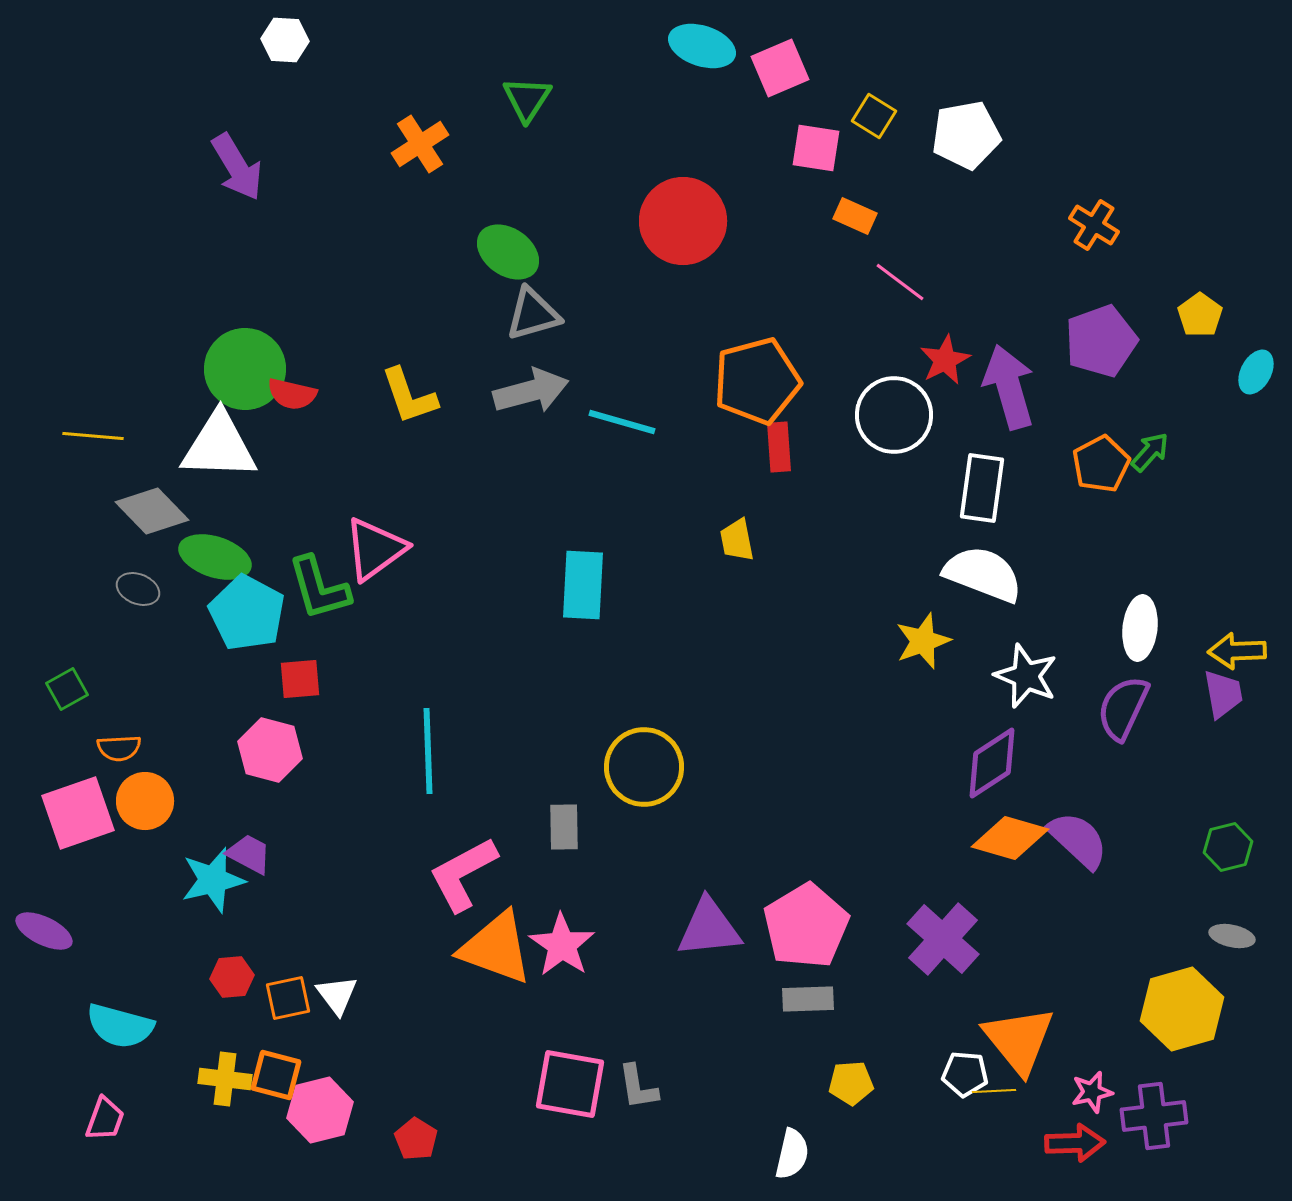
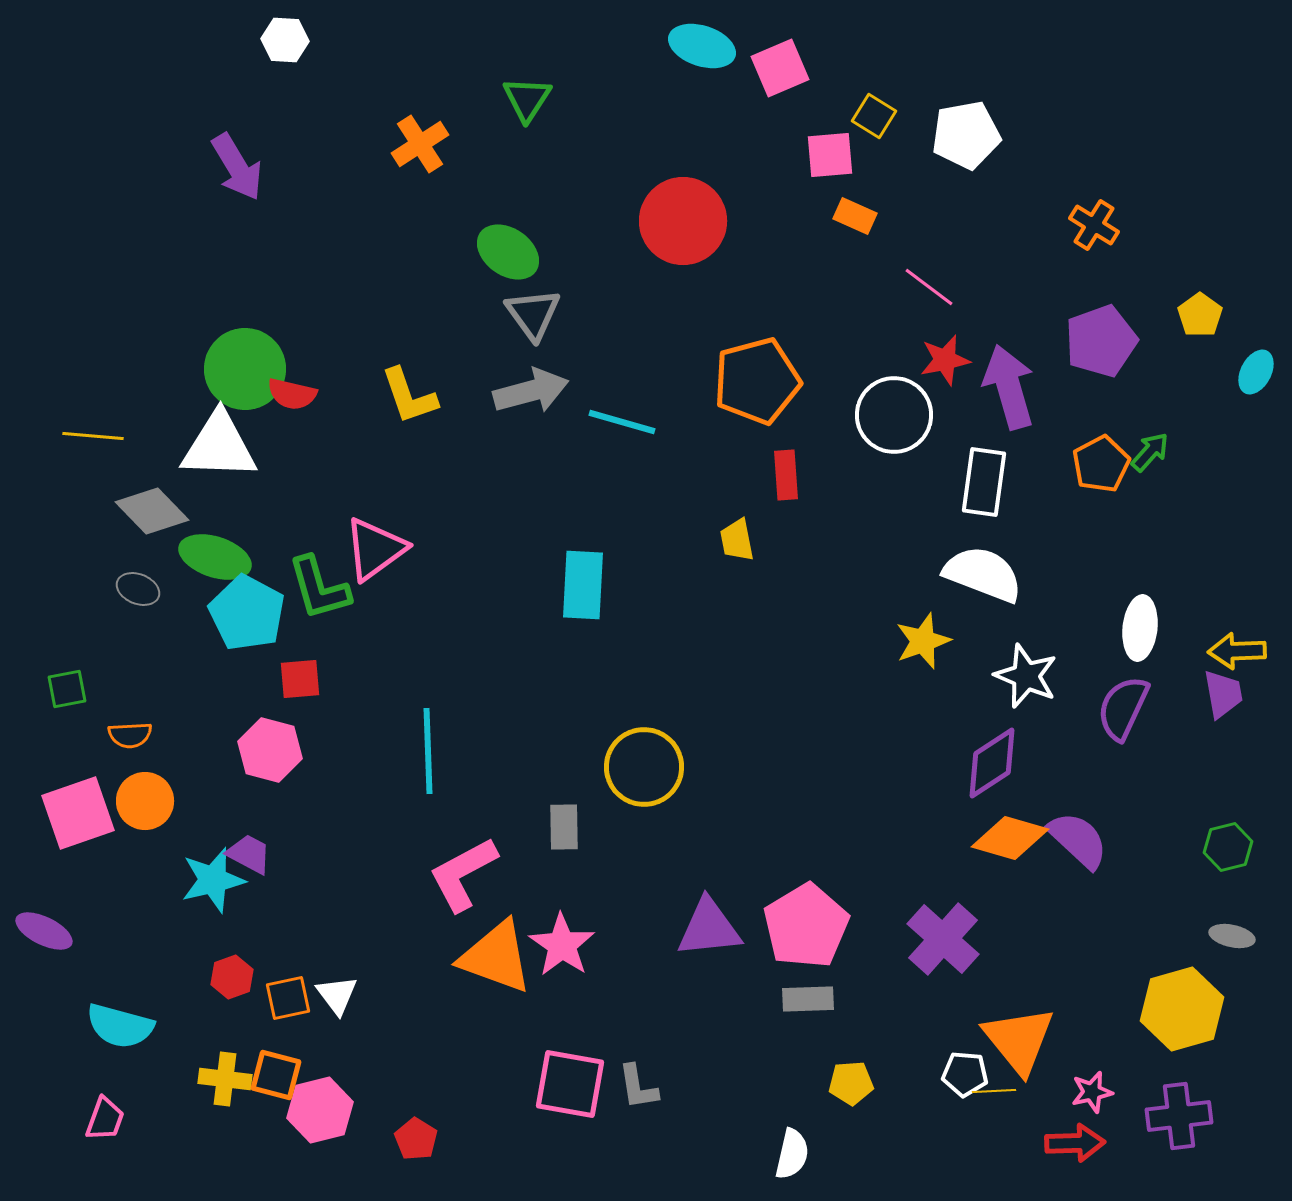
pink square at (816, 148): moved 14 px right, 7 px down; rotated 14 degrees counterclockwise
pink line at (900, 282): moved 29 px right, 5 px down
gray triangle at (533, 314): rotated 50 degrees counterclockwise
red star at (945, 360): rotated 15 degrees clockwise
red rectangle at (779, 447): moved 7 px right, 28 px down
white rectangle at (982, 488): moved 2 px right, 6 px up
green square at (67, 689): rotated 18 degrees clockwise
orange semicircle at (119, 748): moved 11 px right, 13 px up
orange triangle at (496, 948): moved 9 px down
red hexagon at (232, 977): rotated 15 degrees counterclockwise
purple cross at (1154, 1116): moved 25 px right
